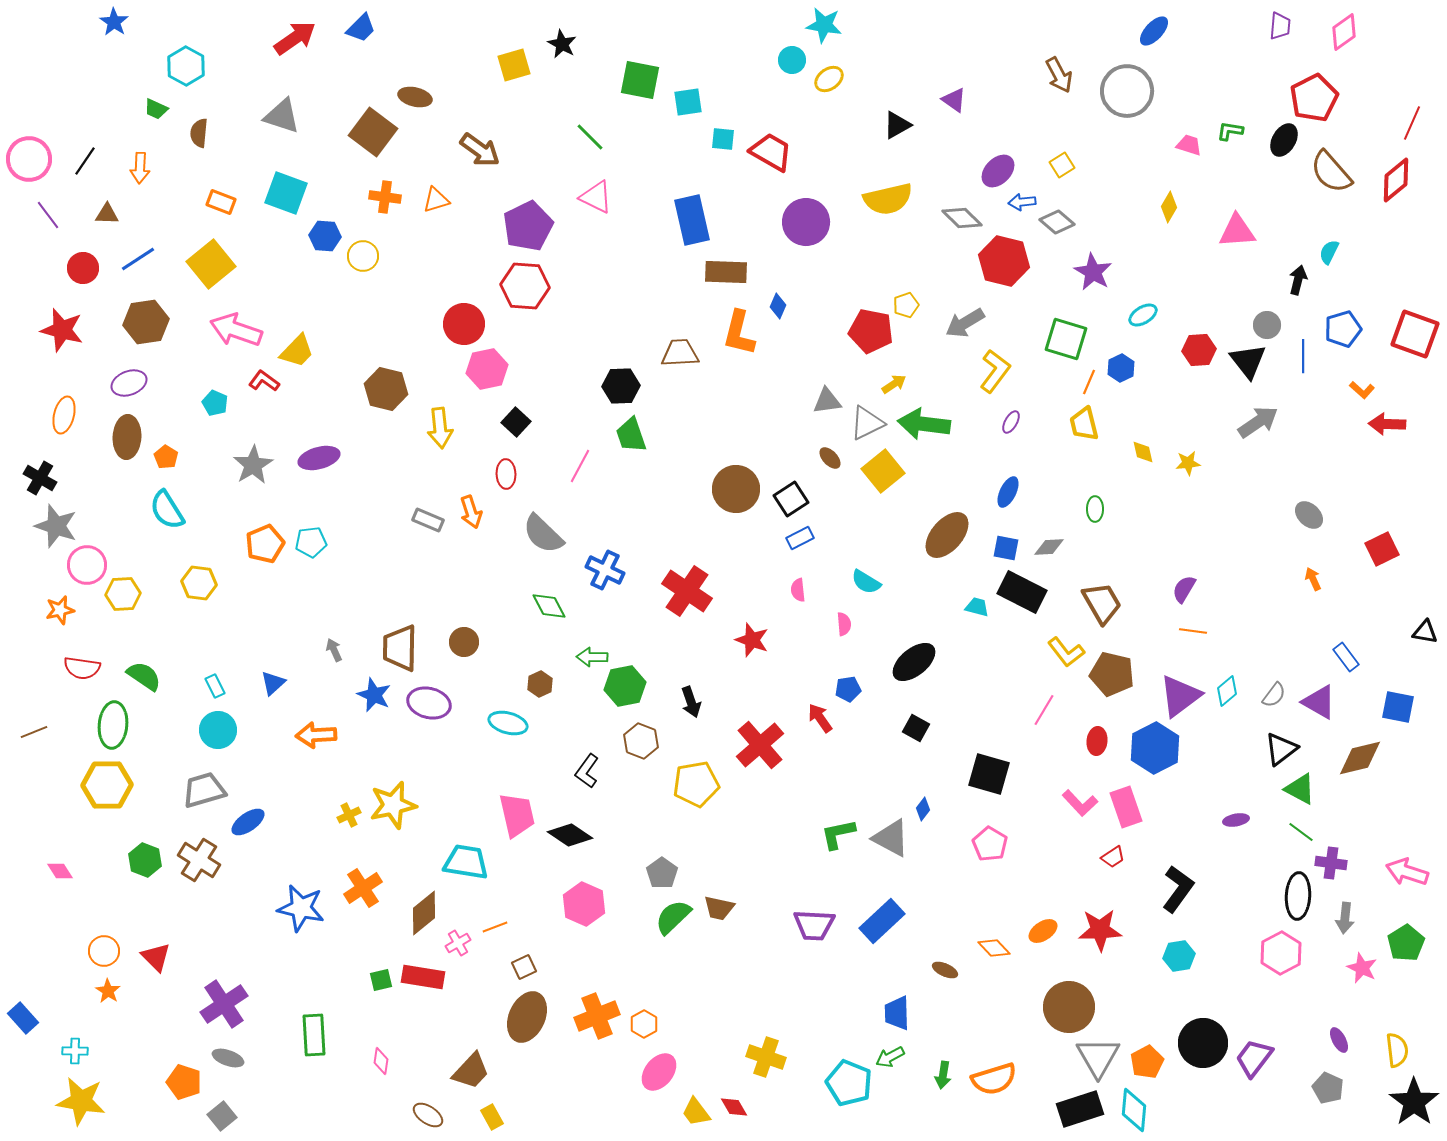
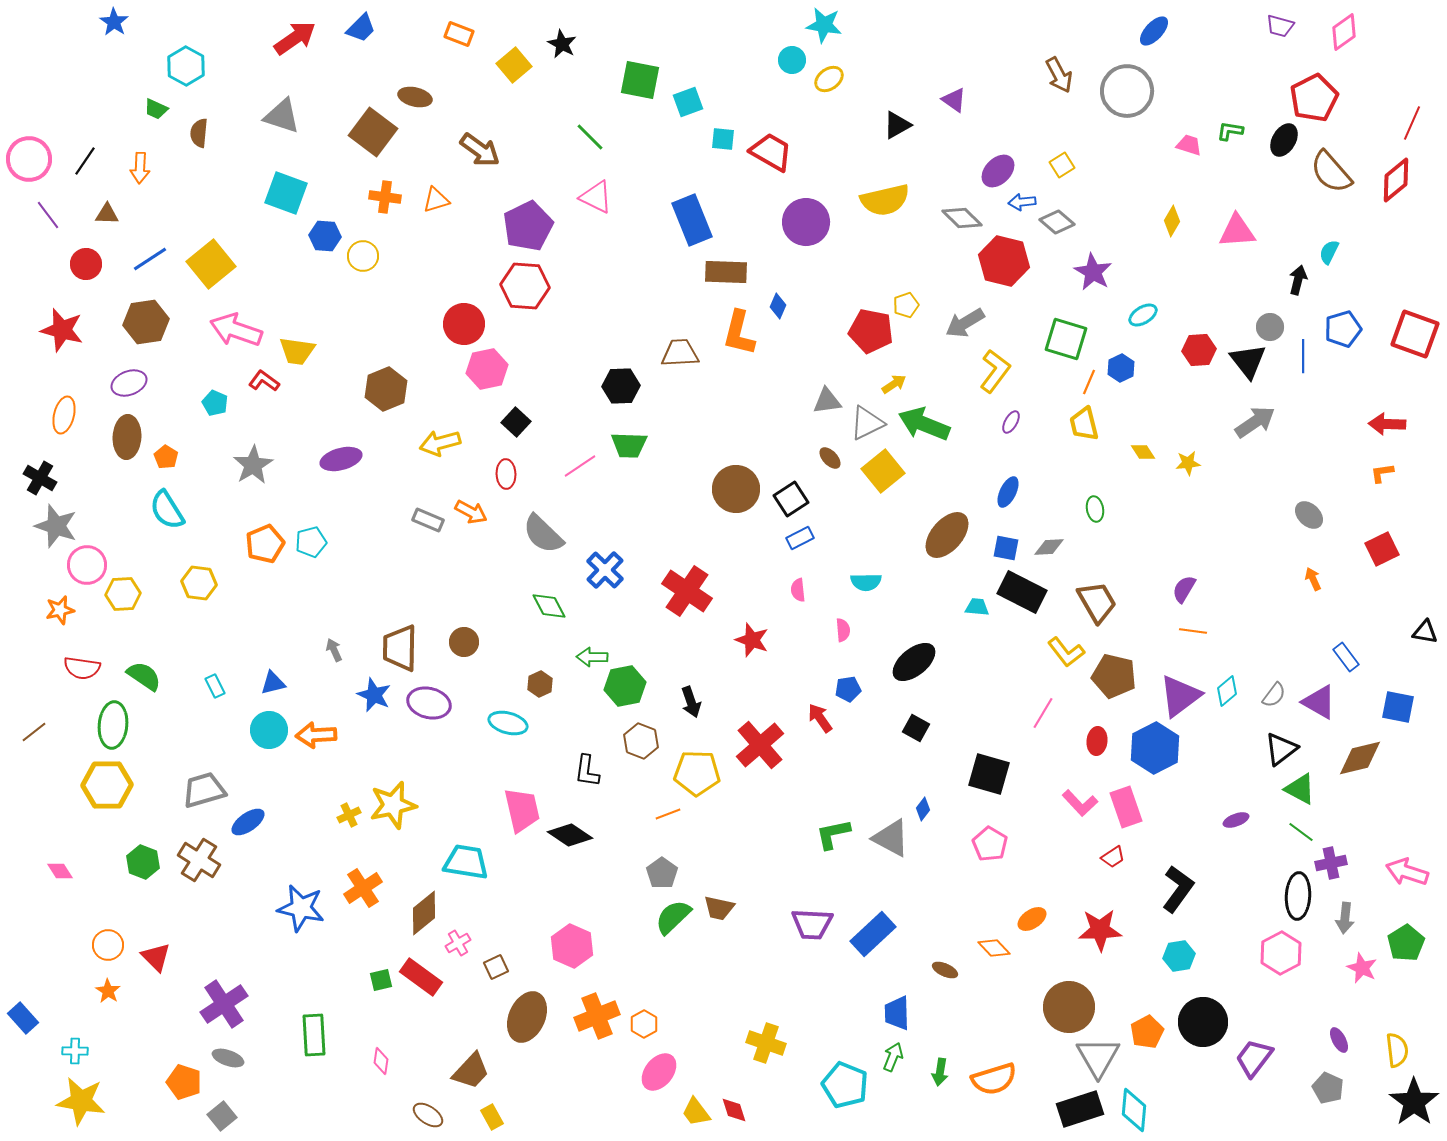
purple trapezoid at (1280, 26): rotated 100 degrees clockwise
yellow square at (514, 65): rotated 24 degrees counterclockwise
cyan square at (688, 102): rotated 12 degrees counterclockwise
yellow semicircle at (888, 199): moved 3 px left, 1 px down
orange rectangle at (221, 202): moved 238 px right, 168 px up
yellow diamond at (1169, 207): moved 3 px right, 14 px down
blue rectangle at (692, 220): rotated 9 degrees counterclockwise
blue line at (138, 259): moved 12 px right
red circle at (83, 268): moved 3 px right, 4 px up
gray circle at (1267, 325): moved 3 px right, 2 px down
yellow trapezoid at (297, 351): rotated 54 degrees clockwise
brown hexagon at (386, 389): rotated 24 degrees clockwise
orange L-shape at (1362, 390): moved 20 px right, 83 px down; rotated 130 degrees clockwise
gray arrow at (1258, 422): moved 3 px left
green arrow at (924, 424): rotated 15 degrees clockwise
yellow arrow at (440, 428): moved 15 px down; rotated 81 degrees clockwise
green trapezoid at (631, 435): moved 2 px left, 10 px down; rotated 69 degrees counterclockwise
yellow diamond at (1143, 452): rotated 20 degrees counterclockwise
purple ellipse at (319, 458): moved 22 px right, 1 px down
pink line at (580, 466): rotated 28 degrees clockwise
green ellipse at (1095, 509): rotated 10 degrees counterclockwise
orange arrow at (471, 512): rotated 44 degrees counterclockwise
cyan pentagon at (311, 542): rotated 8 degrees counterclockwise
blue cross at (605, 570): rotated 18 degrees clockwise
cyan semicircle at (866, 582): rotated 32 degrees counterclockwise
brown trapezoid at (1102, 603): moved 5 px left, 1 px up
cyan trapezoid at (977, 607): rotated 10 degrees counterclockwise
pink semicircle at (844, 624): moved 1 px left, 6 px down
brown pentagon at (1112, 674): moved 2 px right, 2 px down
blue triangle at (273, 683): rotated 28 degrees clockwise
pink line at (1044, 710): moved 1 px left, 3 px down
cyan circle at (218, 730): moved 51 px right
brown line at (34, 732): rotated 16 degrees counterclockwise
black L-shape at (587, 771): rotated 28 degrees counterclockwise
yellow pentagon at (696, 784): moved 1 px right, 11 px up; rotated 12 degrees clockwise
pink trapezoid at (517, 815): moved 5 px right, 5 px up
purple ellipse at (1236, 820): rotated 10 degrees counterclockwise
green L-shape at (838, 834): moved 5 px left
green hexagon at (145, 860): moved 2 px left, 2 px down
purple cross at (1331, 863): rotated 20 degrees counterclockwise
pink hexagon at (584, 904): moved 12 px left, 42 px down
blue rectangle at (882, 921): moved 9 px left, 13 px down
purple trapezoid at (814, 925): moved 2 px left, 1 px up
orange line at (495, 927): moved 173 px right, 113 px up
orange ellipse at (1043, 931): moved 11 px left, 12 px up
orange circle at (104, 951): moved 4 px right, 6 px up
brown square at (524, 967): moved 28 px left
red rectangle at (423, 977): moved 2 px left; rotated 27 degrees clockwise
black circle at (1203, 1043): moved 21 px up
yellow cross at (766, 1057): moved 14 px up
green arrow at (890, 1057): moved 3 px right; rotated 140 degrees clockwise
orange pentagon at (1147, 1062): moved 30 px up
green arrow at (943, 1075): moved 3 px left, 3 px up
cyan pentagon at (849, 1083): moved 4 px left, 2 px down
red diamond at (734, 1107): moved 3 px down; rotated 12 degrees clockwise
